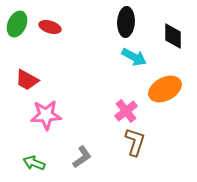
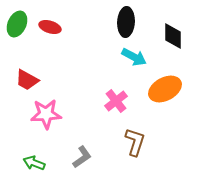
pink cross: moved 10 px left, 10 px up
pink star: moved 1 px up
